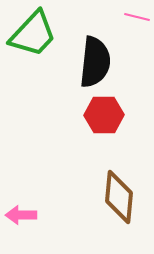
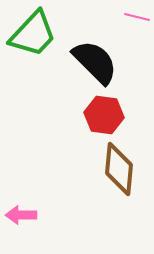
black semicircle: rotated 51 degrees counterclockwise
red hexagon: rotated 9 degrees clockwise
brown diamond: moved 28 px up
